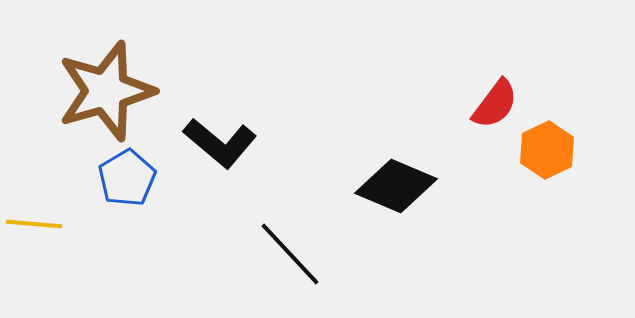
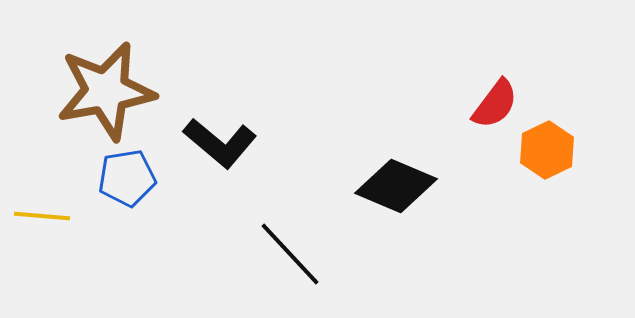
brown star: rotated 6 degrees clockwise
blue pentagon: rotated 22 degrees clockwise
yellow line: moved 8 px right, 8 px up
